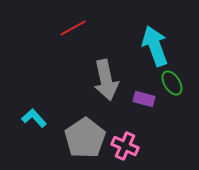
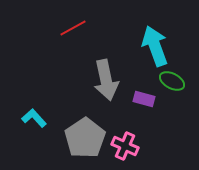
green ellipse: moved 2 px up; rotated 30 degrees counterclockwise
